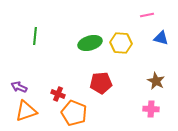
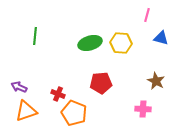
pink line: rotated 64 degrees counterclockwise
pink cross: moved 8 px left
